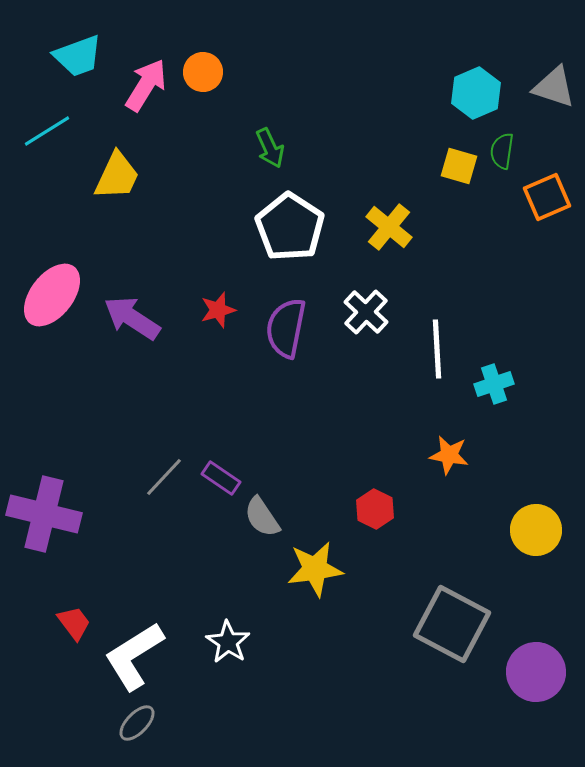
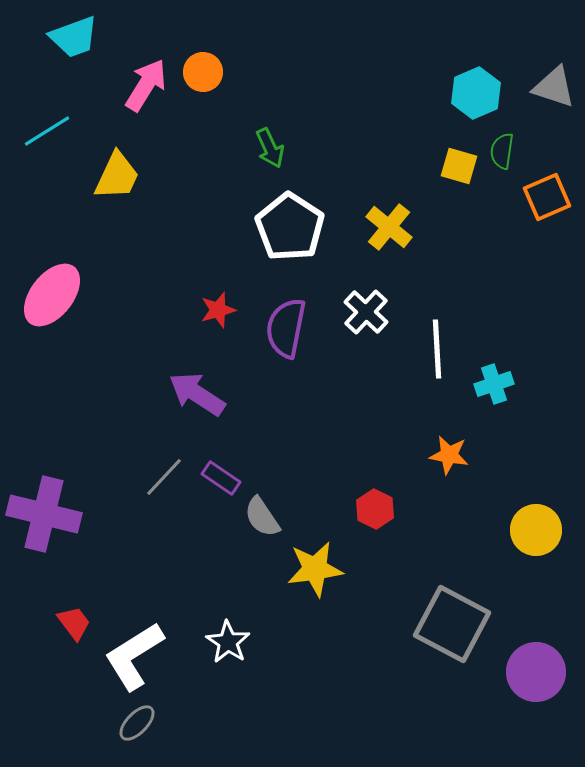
cyan trapezoid: moved 4 px left, 19 px up
purple arrow: moved 65 px right, 76 px down
